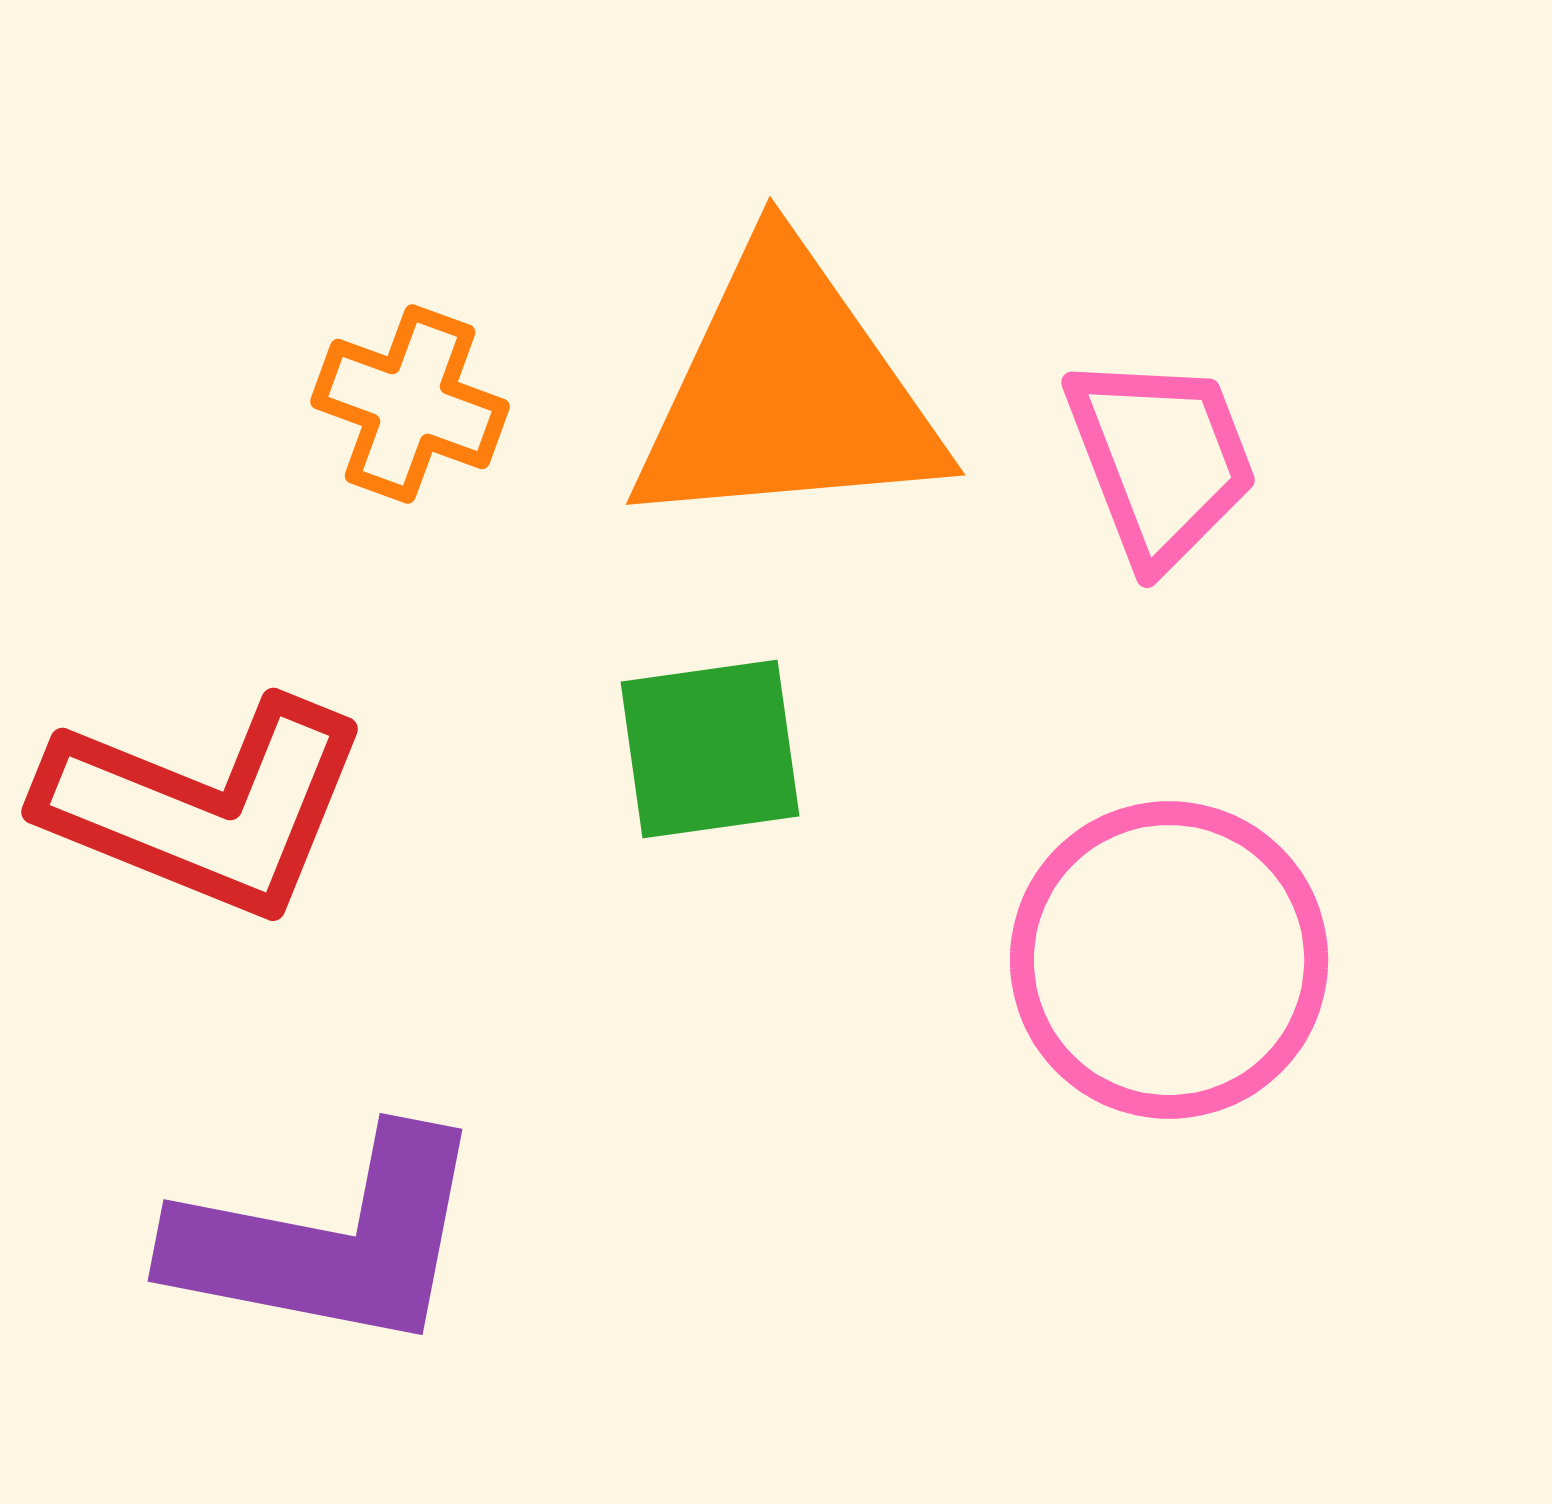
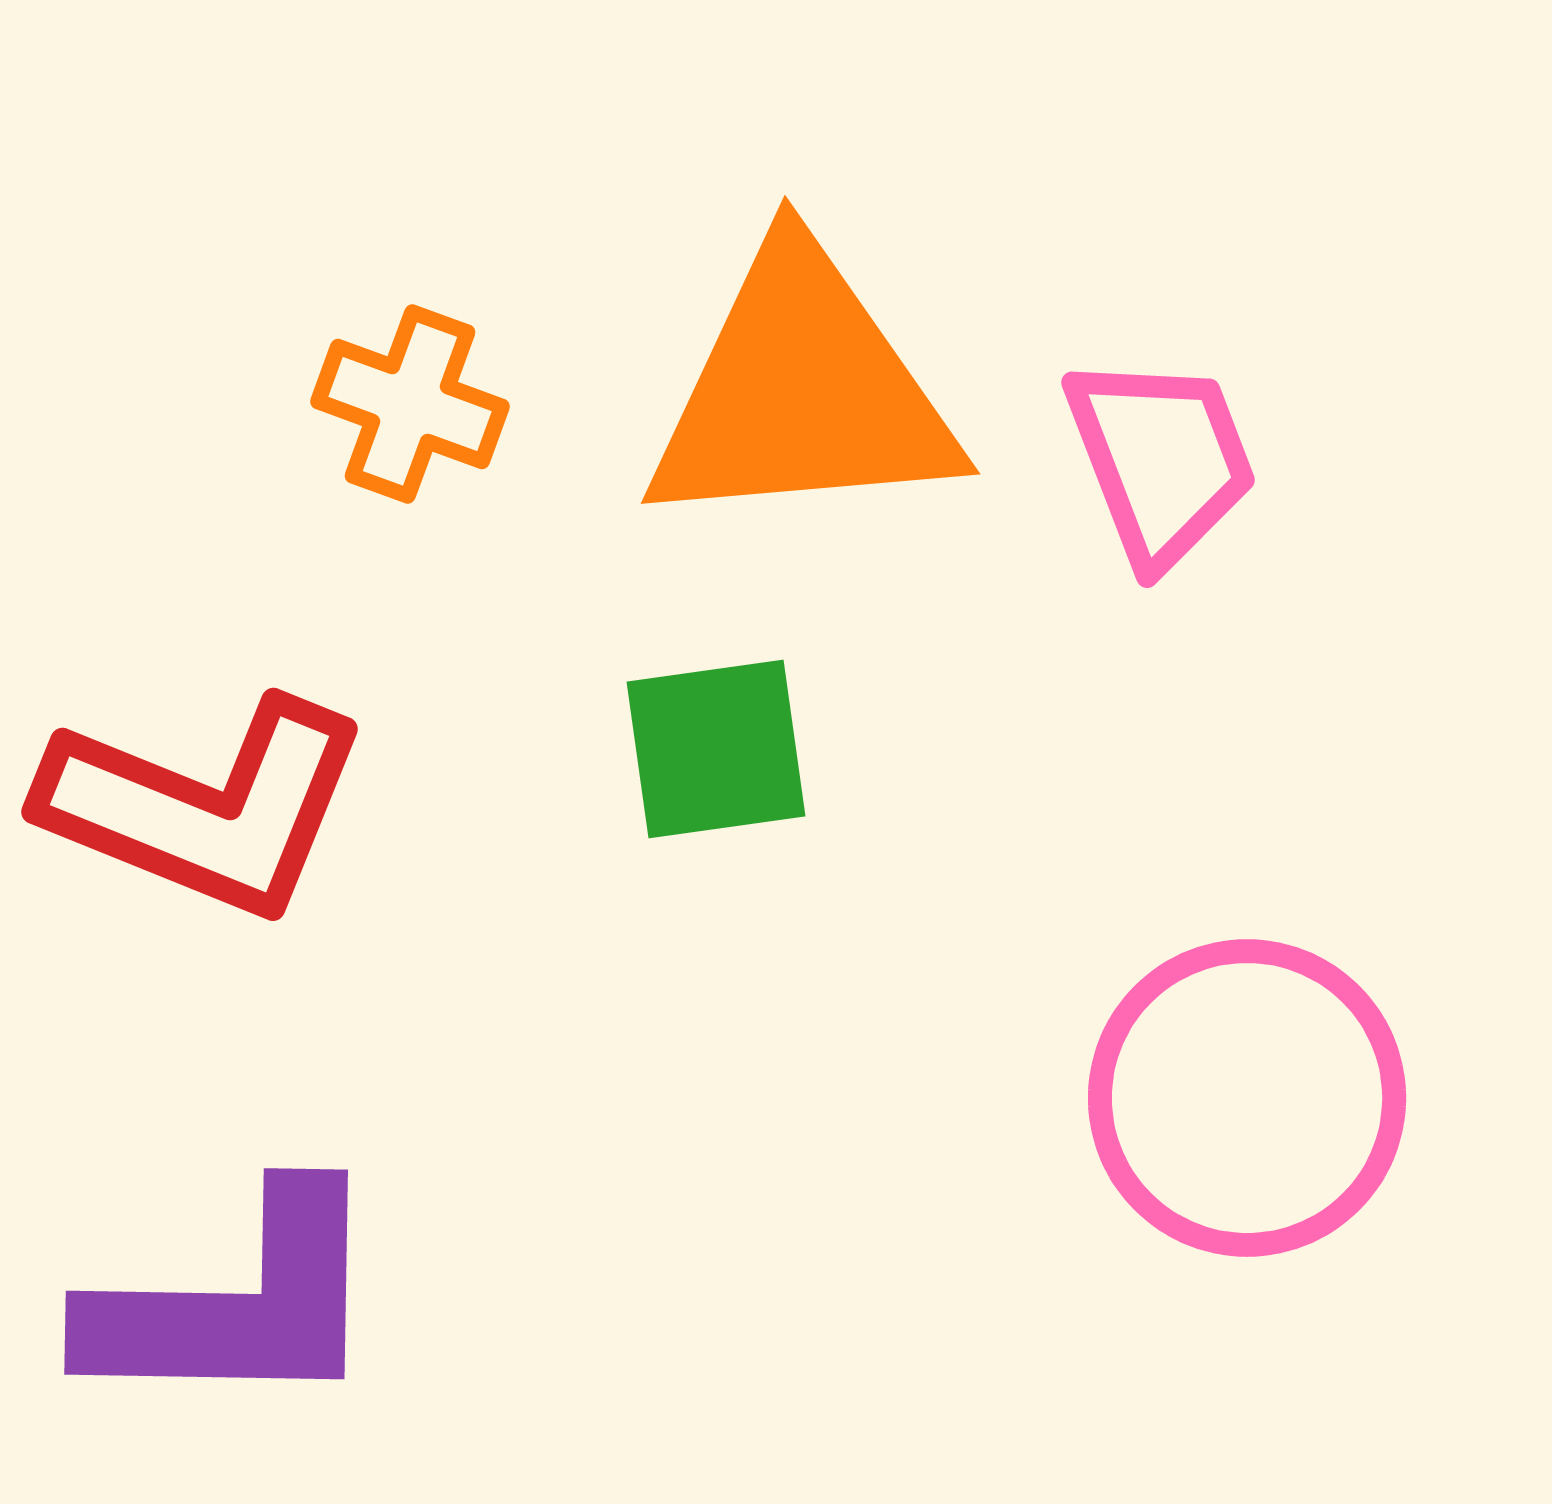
orange triangle: moved 15 px right, 1 px up
green square: moved 6 px right
pink circle: moved 78 px right, 138 px down
purple L-shape: moved 93 px left, 62 px down; rotated 10 degrees counterclockwise
